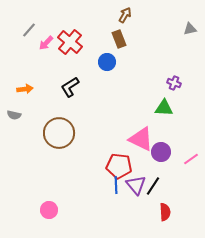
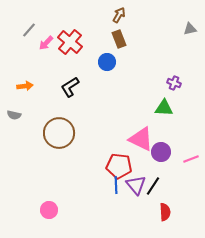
brown arrow: moved 6 px left
orange arrow: moved 3 px up
pink line: rotated 14 degrees clockwise
